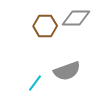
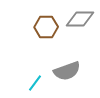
gray diamond: moved 4 px right, 1 px down
brown hexagon: moved 1 px right, 1 px down
